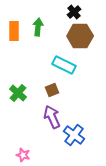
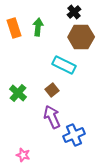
orange rectangle: moved 3 px up; rotated 18 degrees counterclockwise
brown hexagon: moved 1 px right, 1 px down
brown square: rotated 16 degrees counterclockwise
blue cross: rotated 30 degrees clockwise
